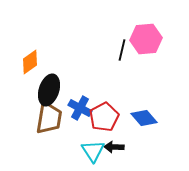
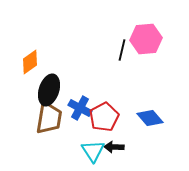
blue diamond: moved 6 px right
